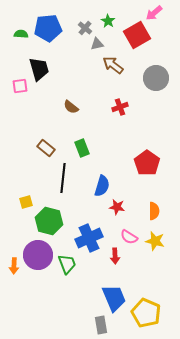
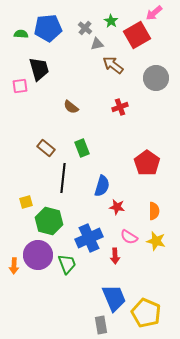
green star: moved 3 px right
yellow star: moved 1 px right
